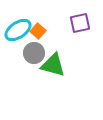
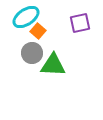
cyan ellipse: moved 8 px right, 13 px up
gray circle: moved 2 px left
green triangle: rotated 12 degrees counterclockwise
